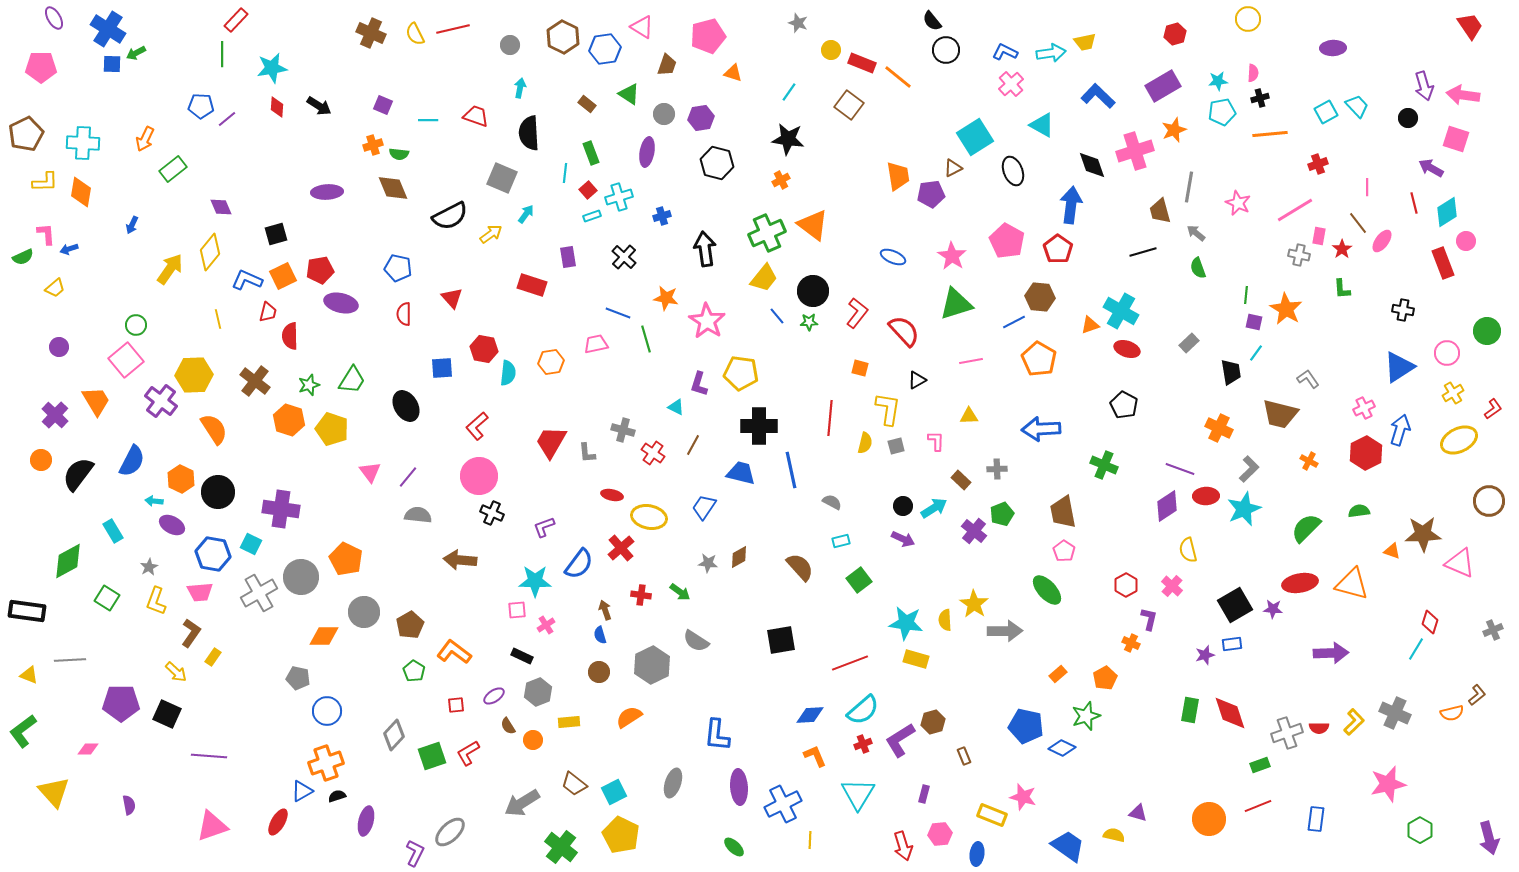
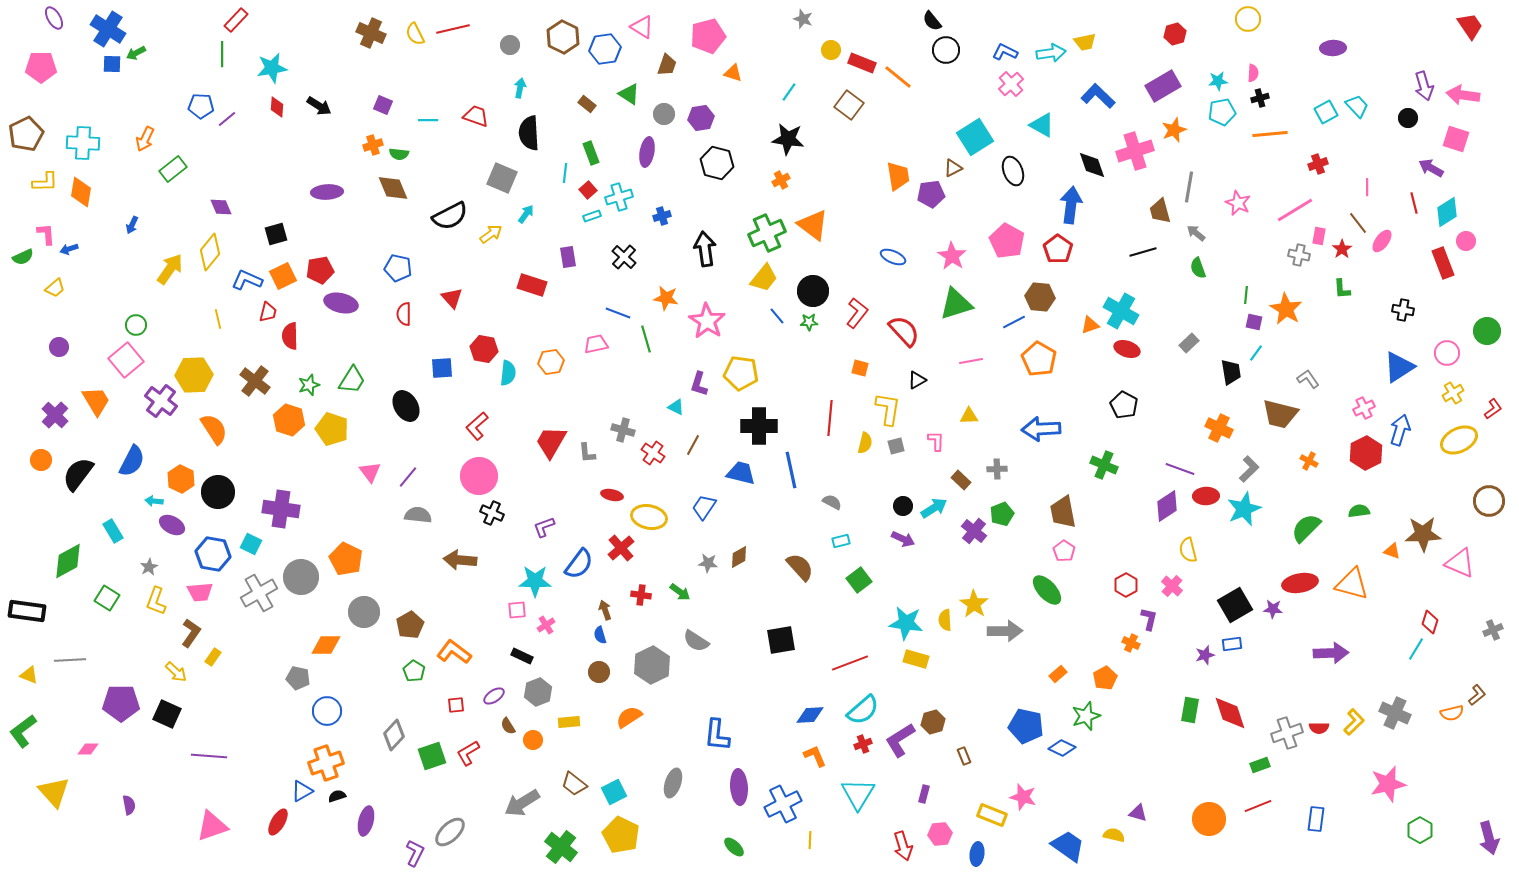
gray star at (798, 23): moved 5 px right, 4 px up
orange diamond at (324, 636): moved 2 px right, 9 px down
